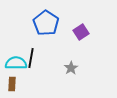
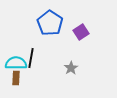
blue pentagon: moved 4 px right
brown rectangle: moved 4 px right, 6 px up
